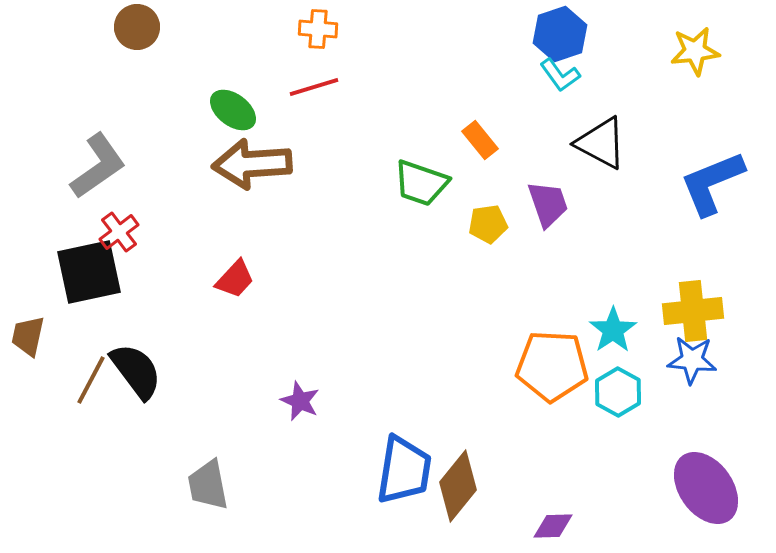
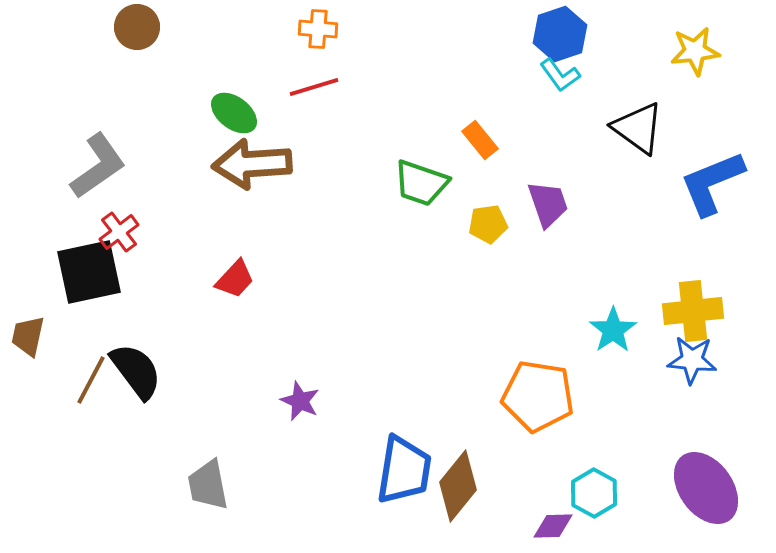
green ellipse: moved 1 px right, 3 px down
black triangle: moved 37 px right, 15 px up; rotated 8 degrees clockwise
orange pentagon: moved 14 px left, 30 px down; rotated 6 degrees clockwise
cyan hexagon: moved 24 px left, 101 px down
